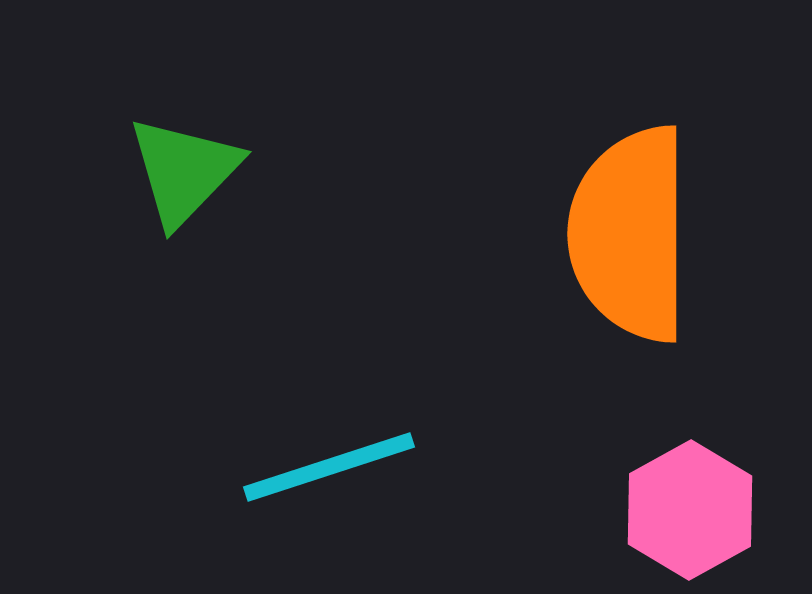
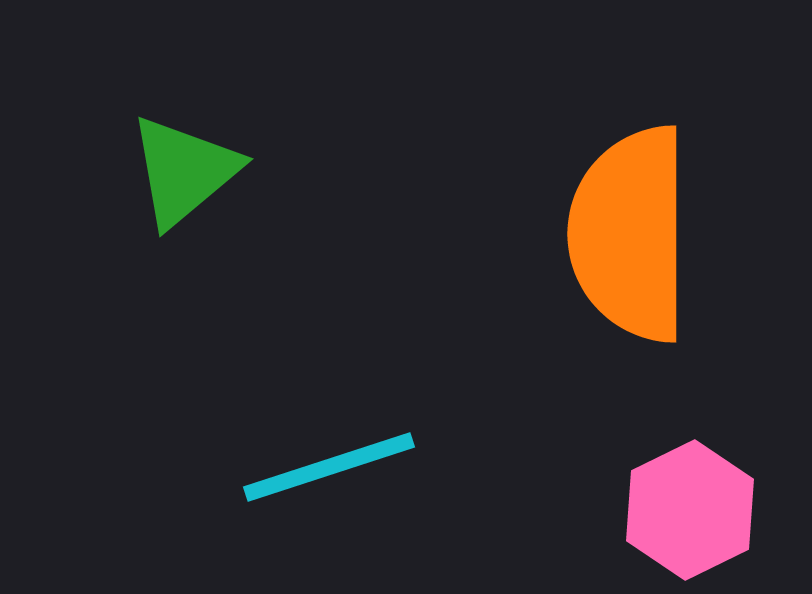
green triangle: rotated 6 degrees clockwise
pink hexagon: rotated 3 degrees clockwise
